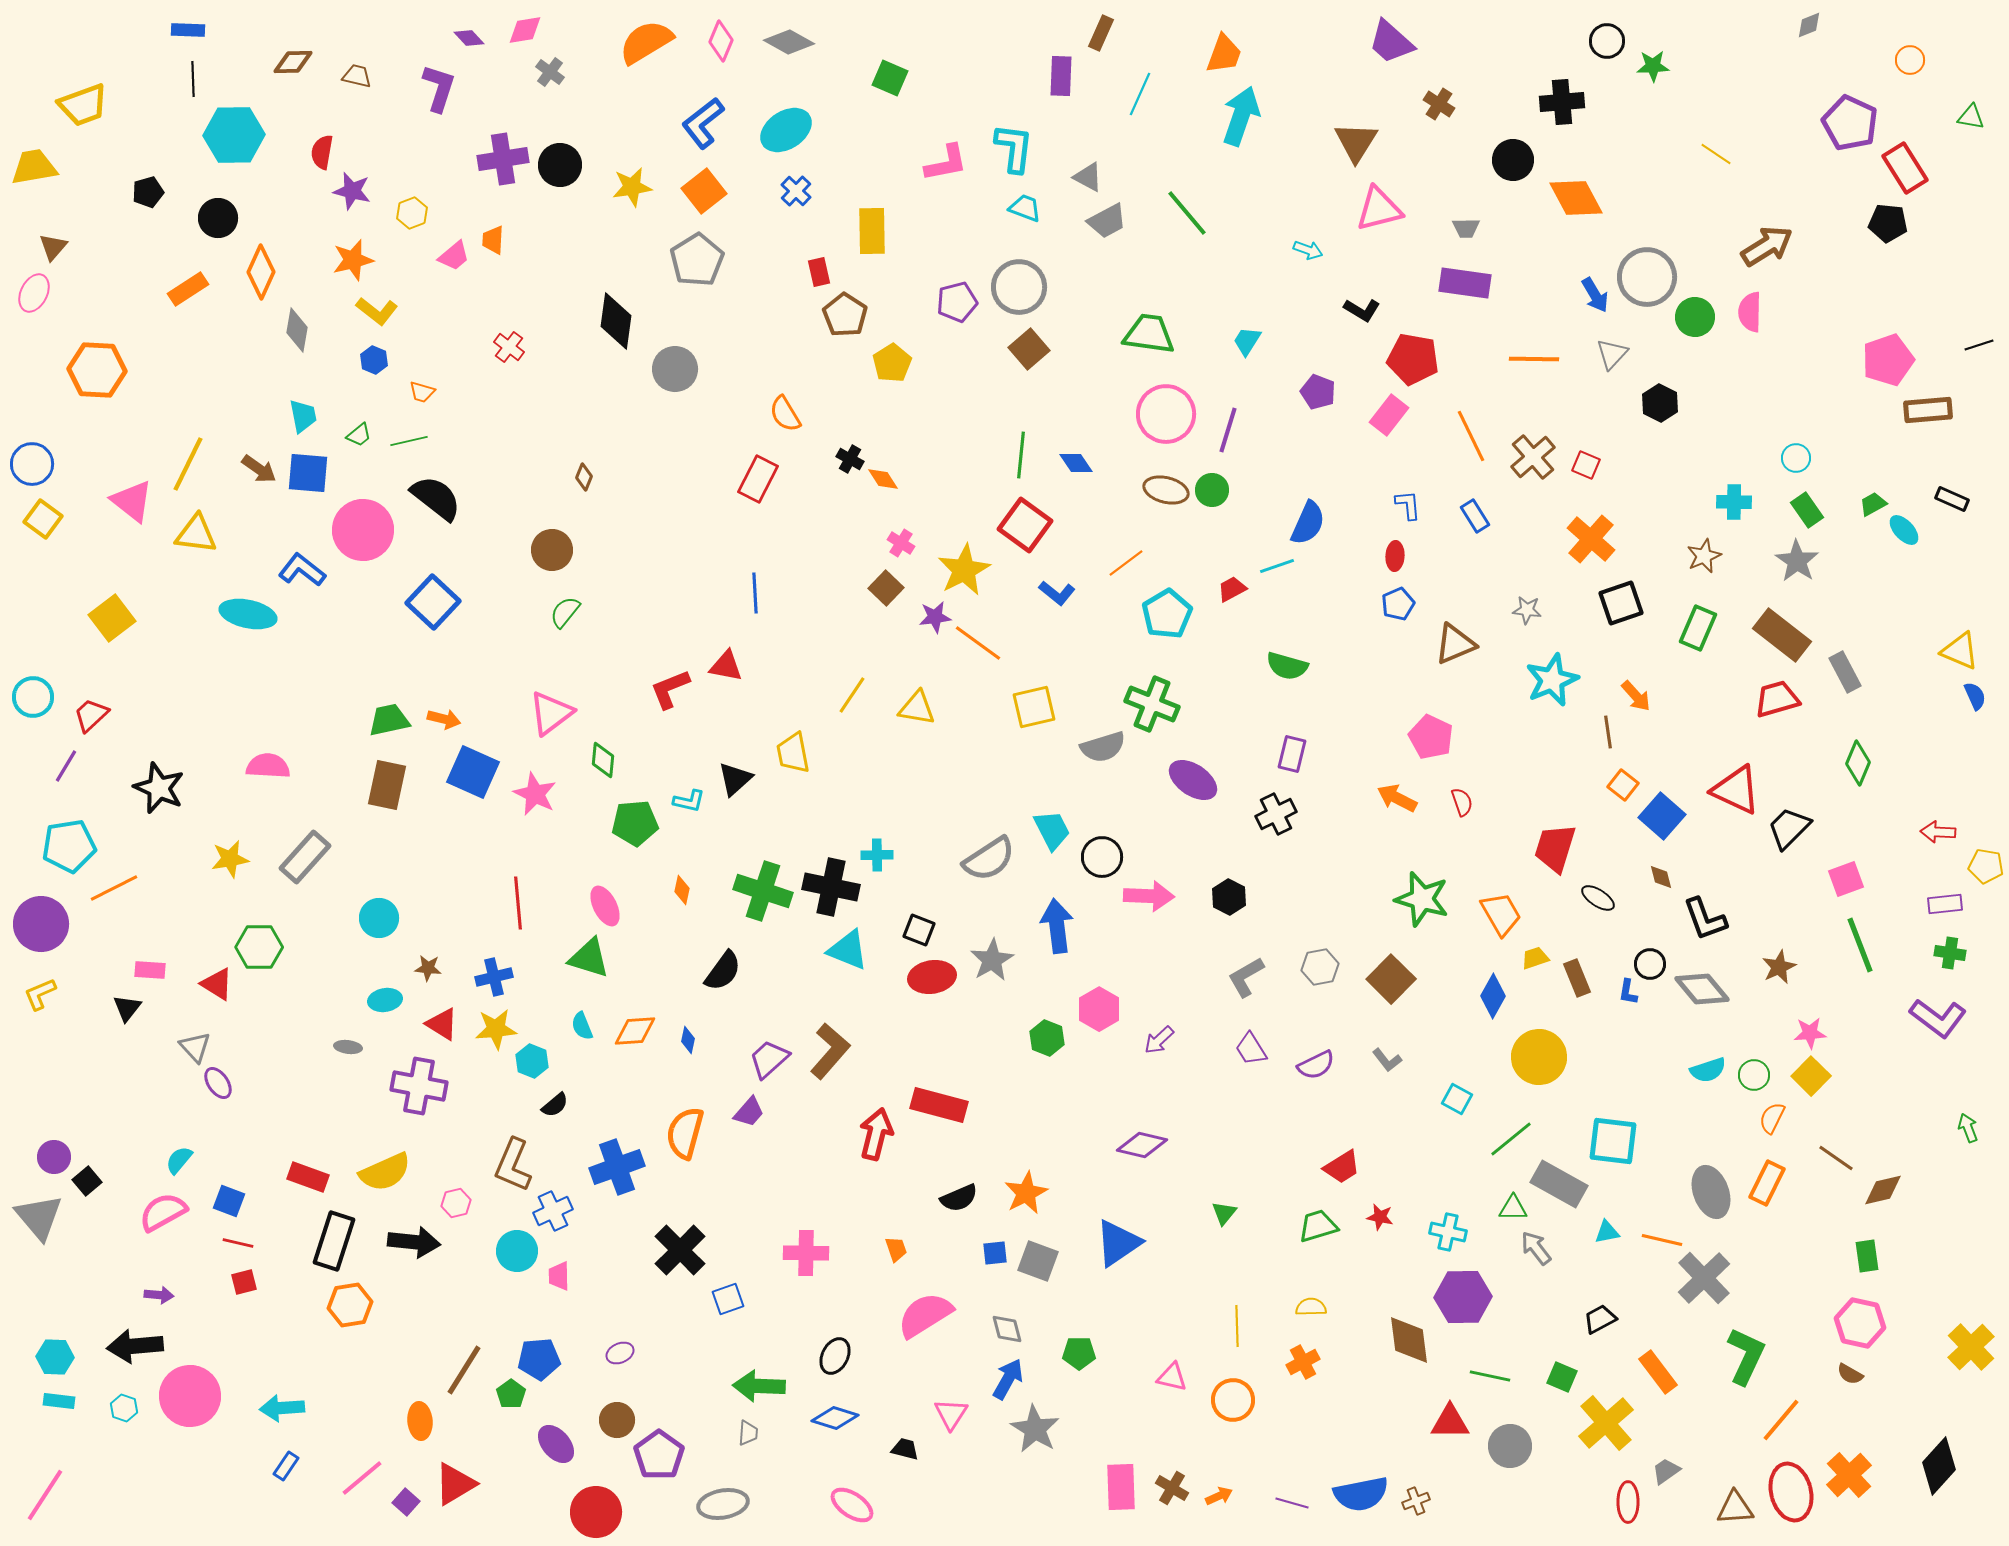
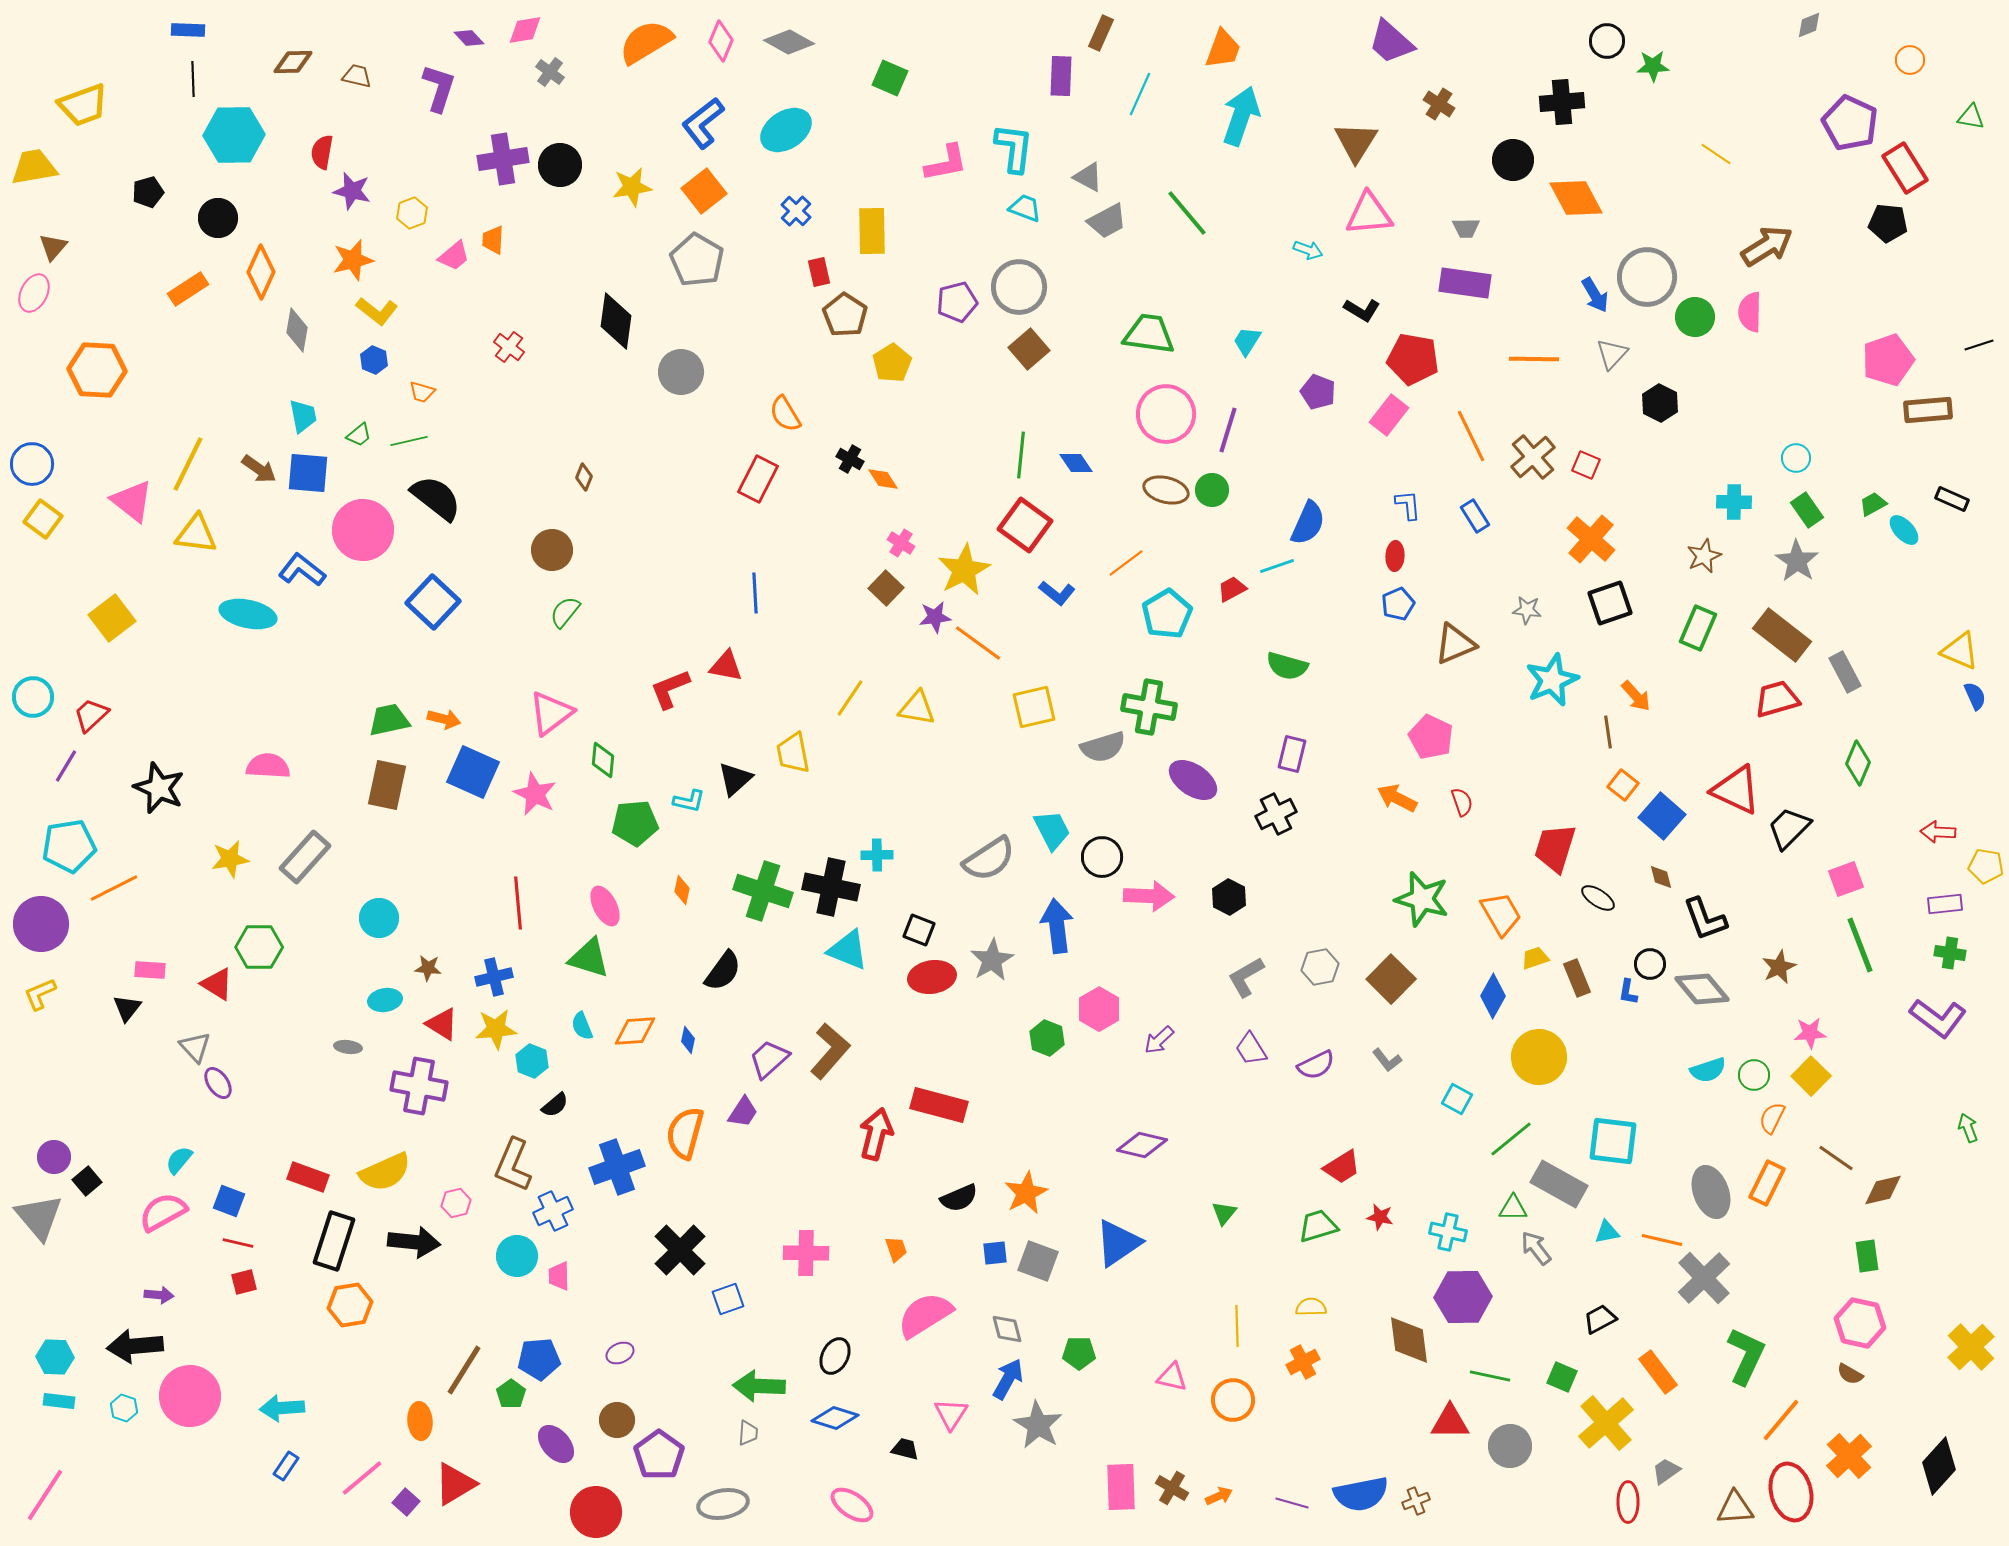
orange trapezoid at (1224, 54): moved 1 px left, 5 px up
blue cross at (796, 191): moved 20 px down
pink triangle at (1379, 209): moved 10 px left, 5 px down; rotated 9 degrees clockwise
gray pentagon at (697, 260): rotated 10 degrees counterclockwise
gray circle at (675, 369): moved 6 px right, 3 px down
black square at (1621, 603): moved 11 px left
yellow line at (852, 695): moved 2 px left, 3 px down
green cross at (1152, 704): moved 3 px left, 3 px down; rotated 12 degrees counterclockwise
purple trapezoid at (749, 1112): moved 6 px left; rotated 8 degrees counterclockwise
cyan circle at (517, 1251): moved 5 px down
gray star at (1035, 1429): moved 3 px right, 4 px up
orange cross at (1849, 1475): moved 19 px up
